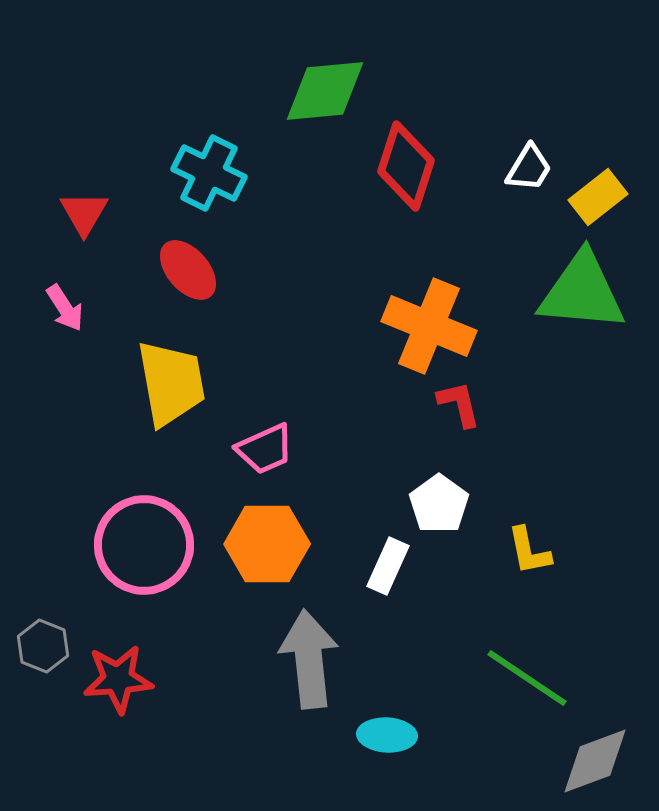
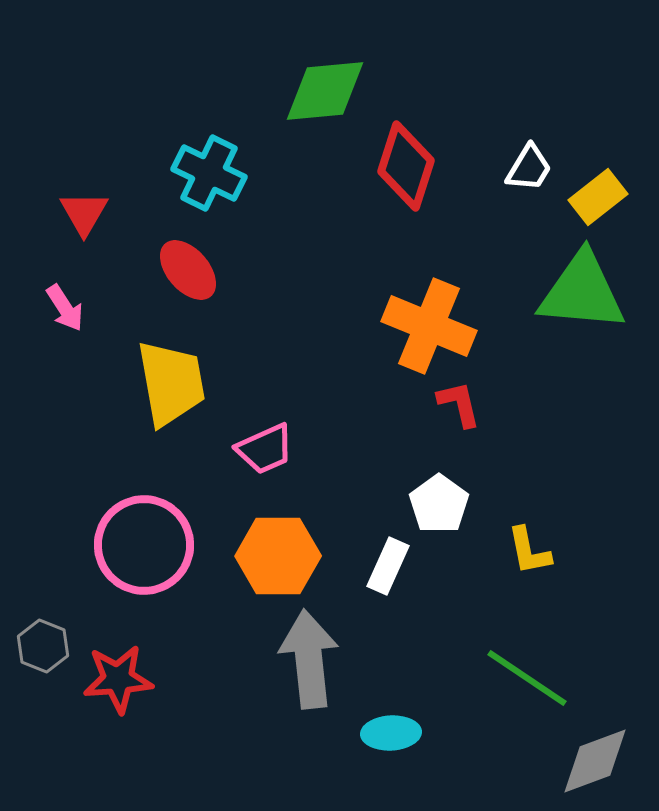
orange hexagon: moved 11 px right, 12 px down
cyan ellipse: moved 4 px right, 2 px up; rotated 6 degrees counterclockwise
